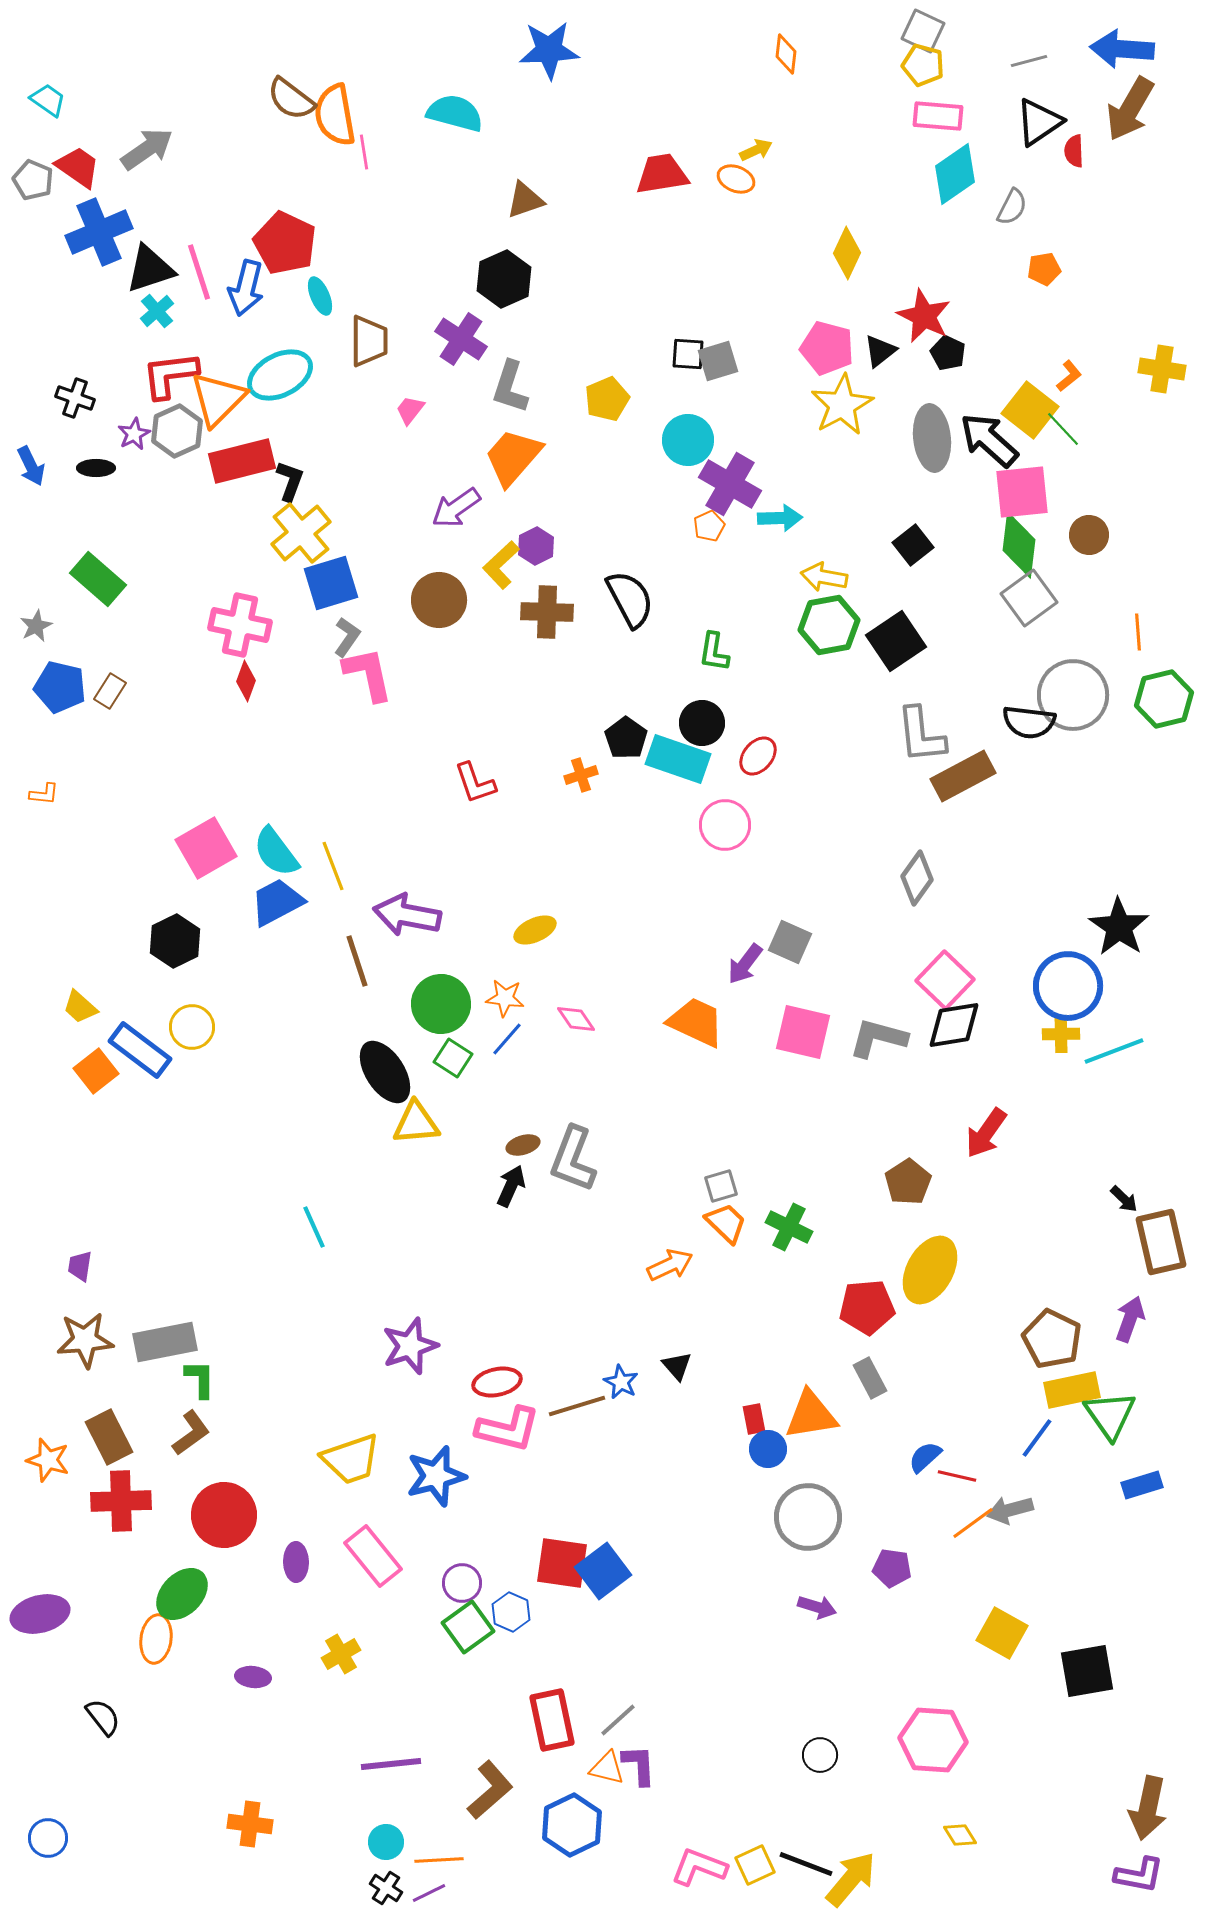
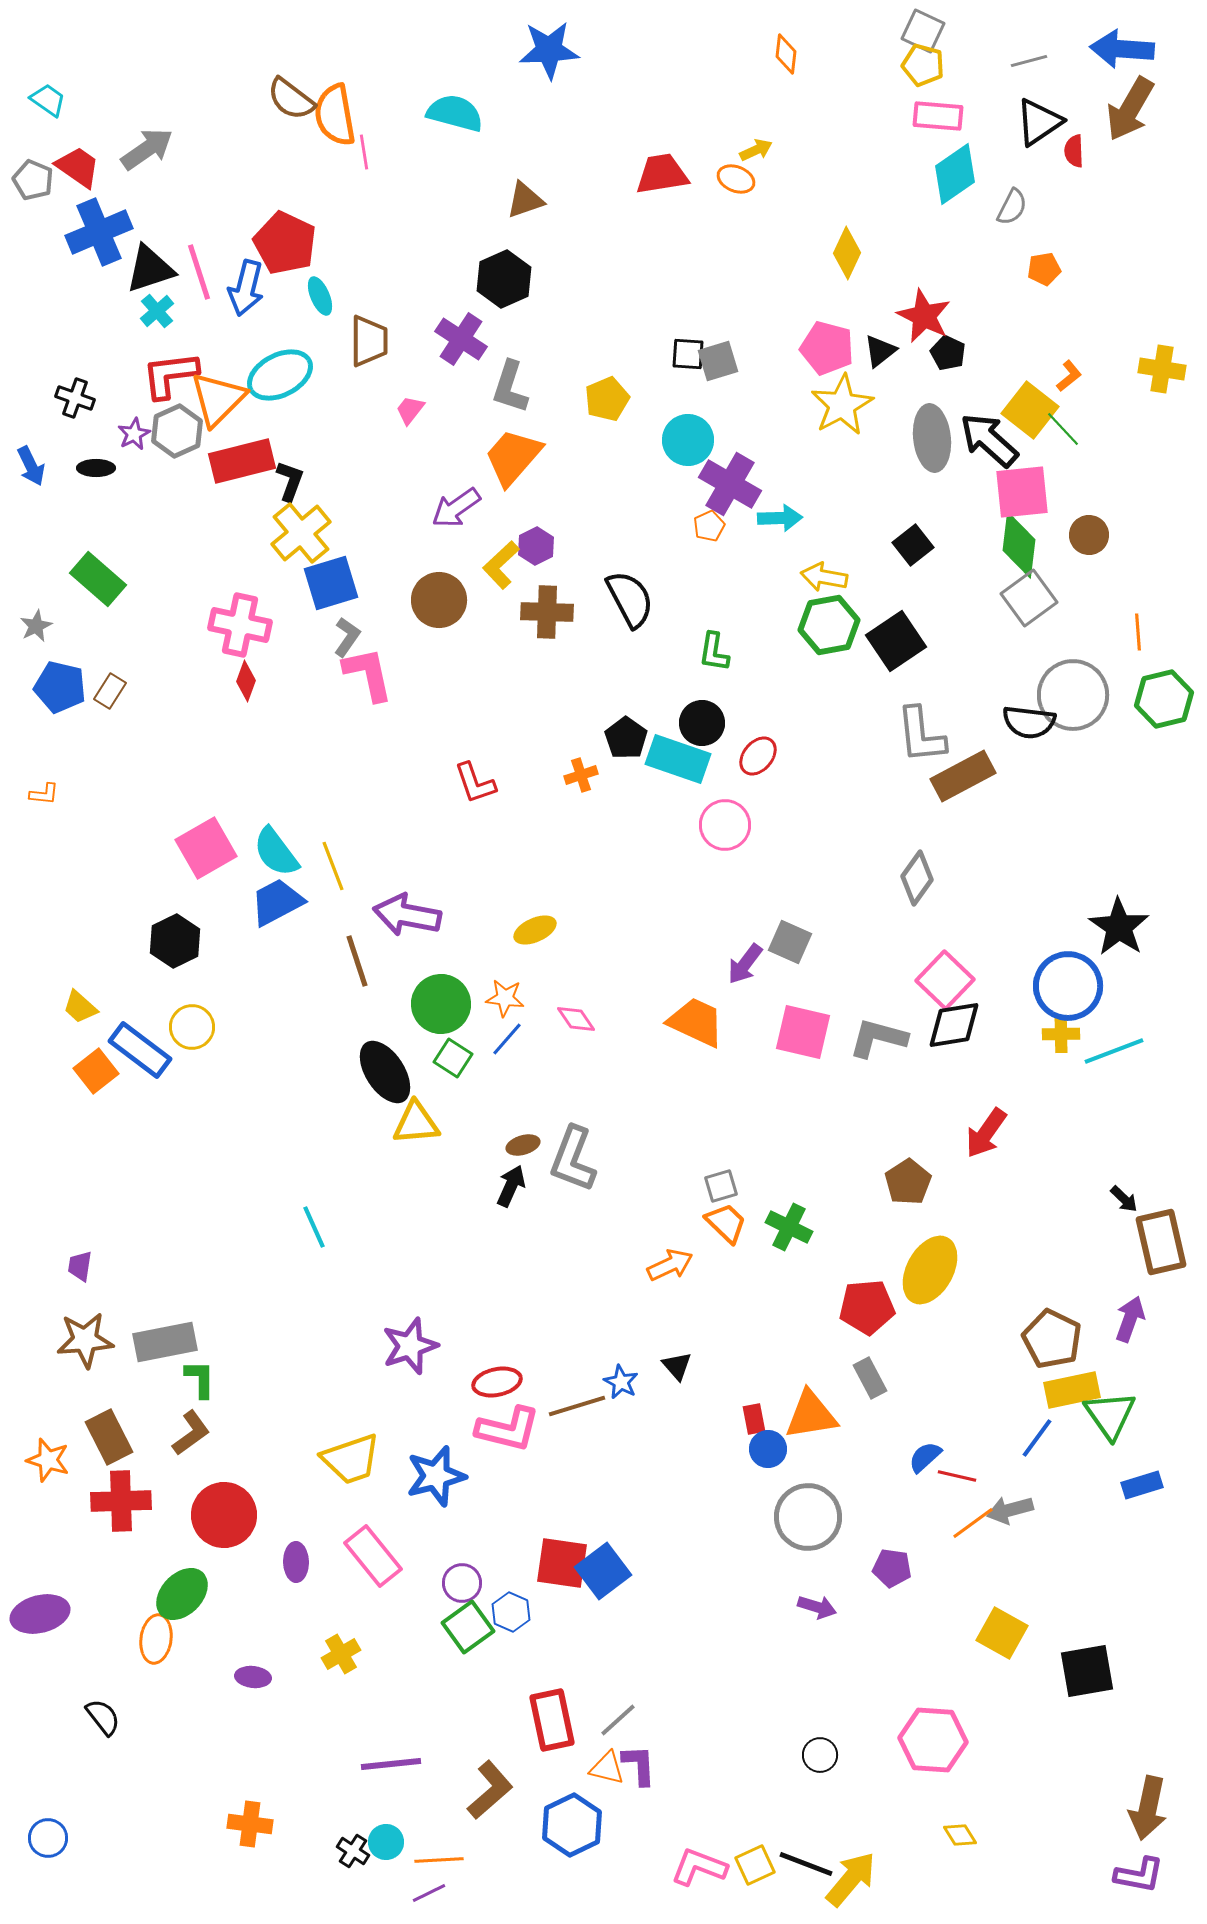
black cross at (386, 1888): moved 33 px left, 37 px up
